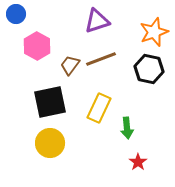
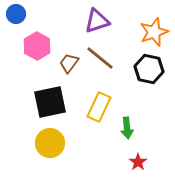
brown line: moved 1 px left, 1 px up; rotated 60 degrees clockwise
brown trapezoid: moved 1 px left, 2 px up
yellow rectangle: moved 1 px up
